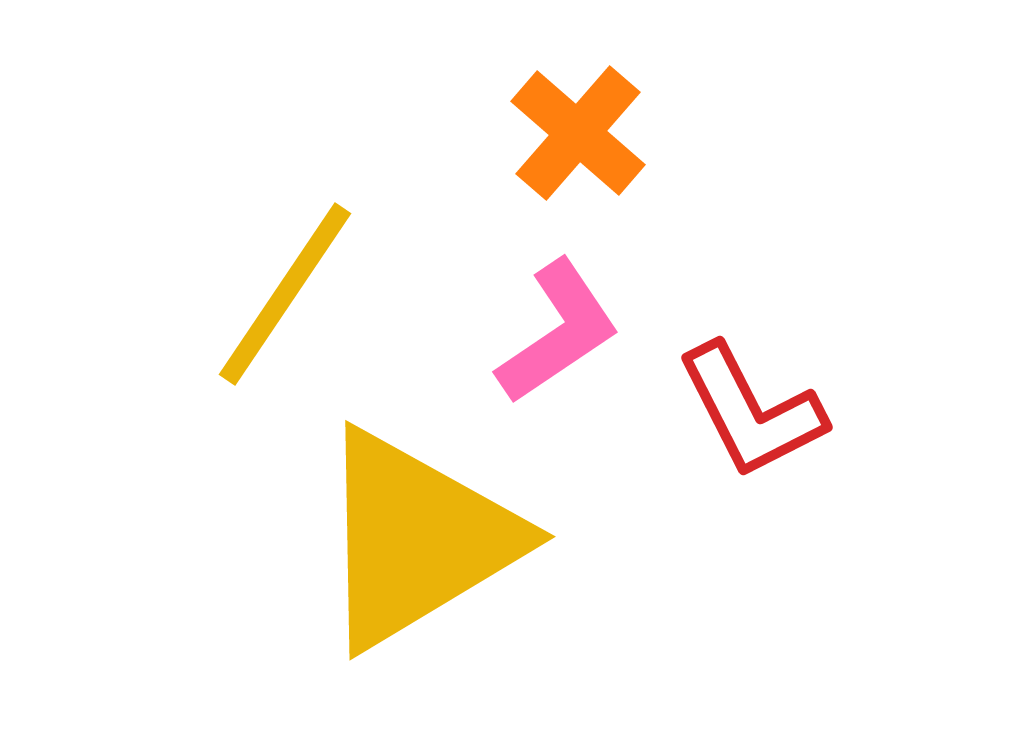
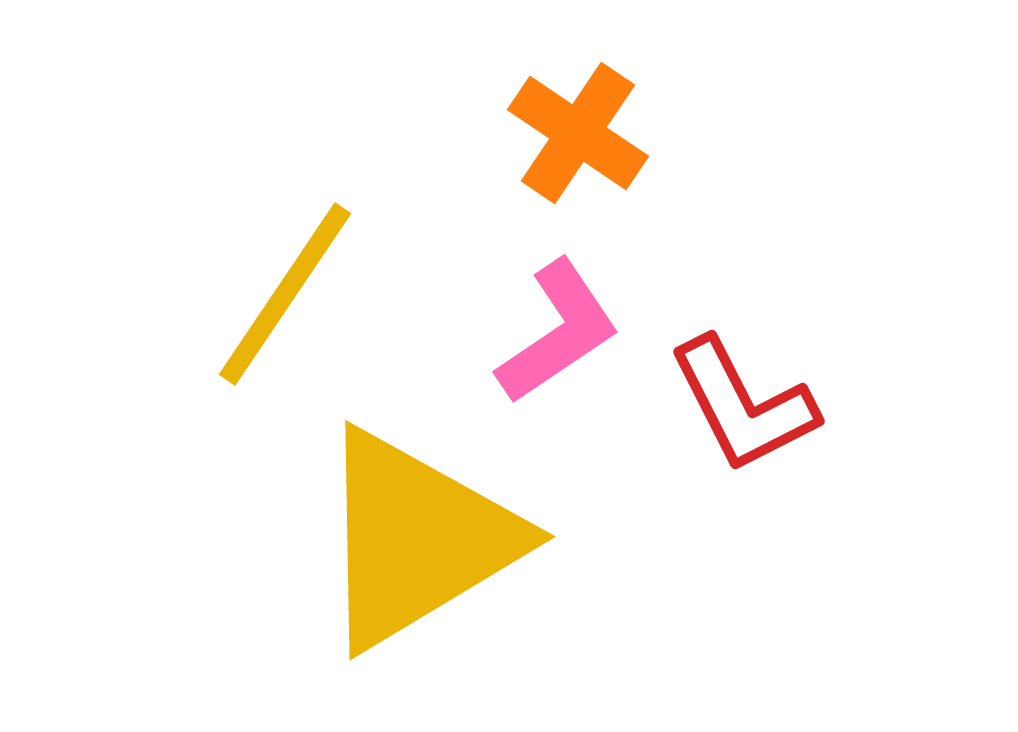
orange cross: rotated 7 degrees counterclockwise
red L-shape: moved 8 px left, 6 px up
